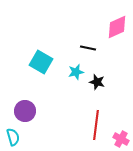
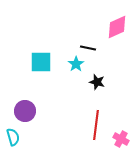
cyan square: rotated 30 degrees counterclockwise
cyan star: moved 8 px up; rotated 21 degrees counterclockwise
